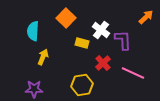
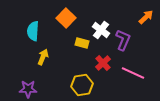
purple L-shape: rotated 25 degrees clockwise
purple star: moved 6 px left
